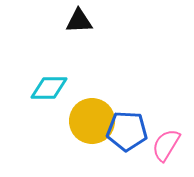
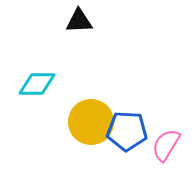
cyan diamond: moved 12 px left, 4 px up
yellow circle: moved 1 px left, 1 px down
